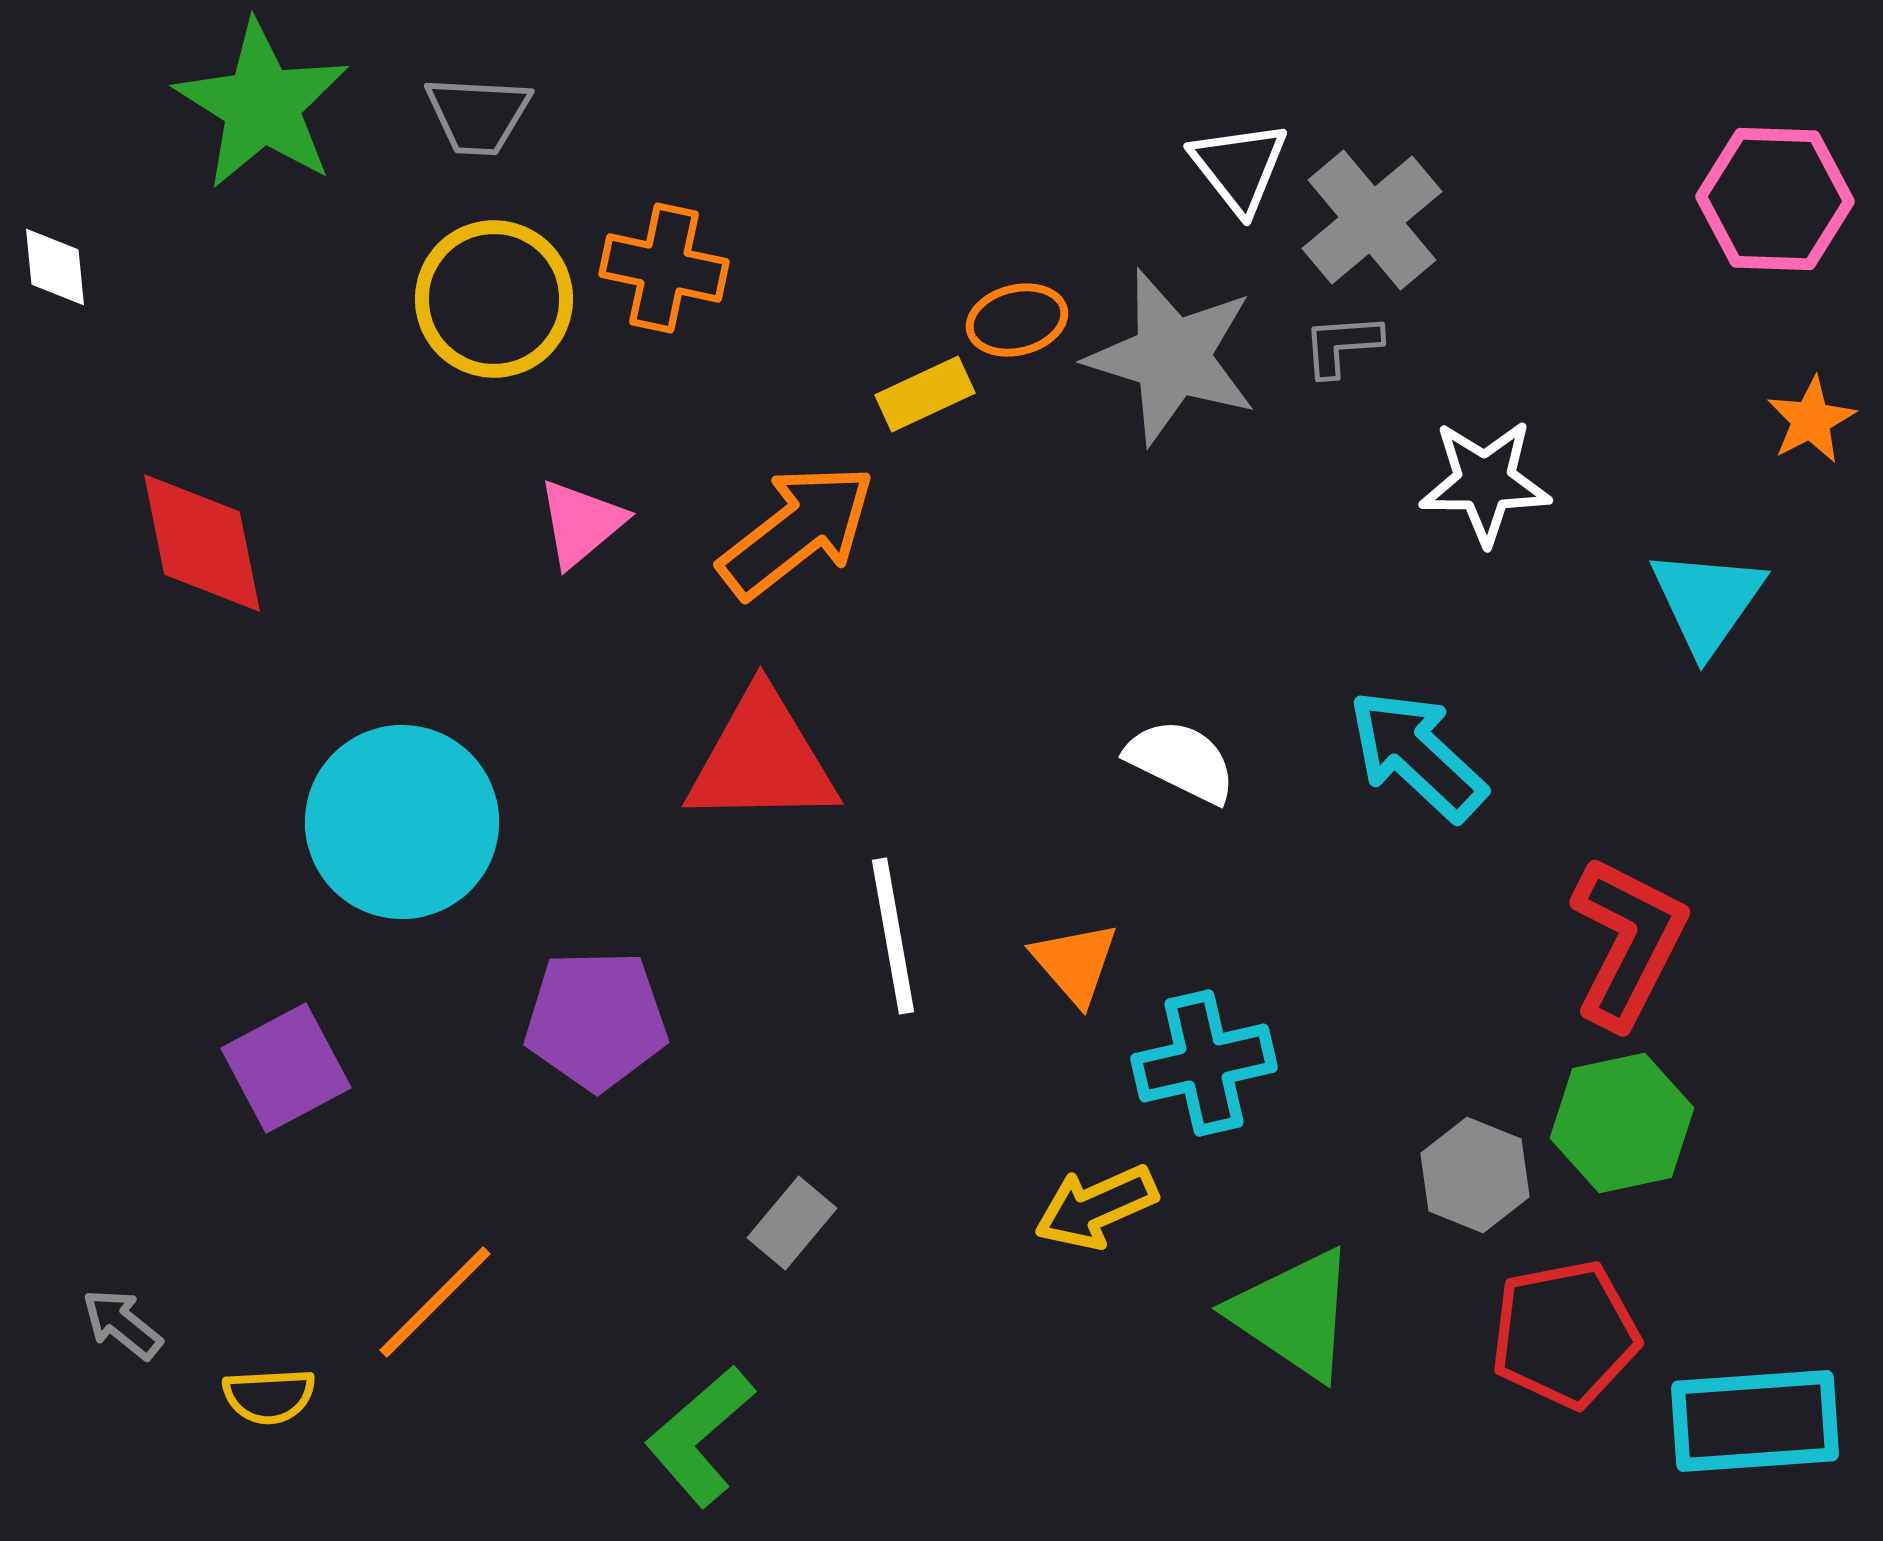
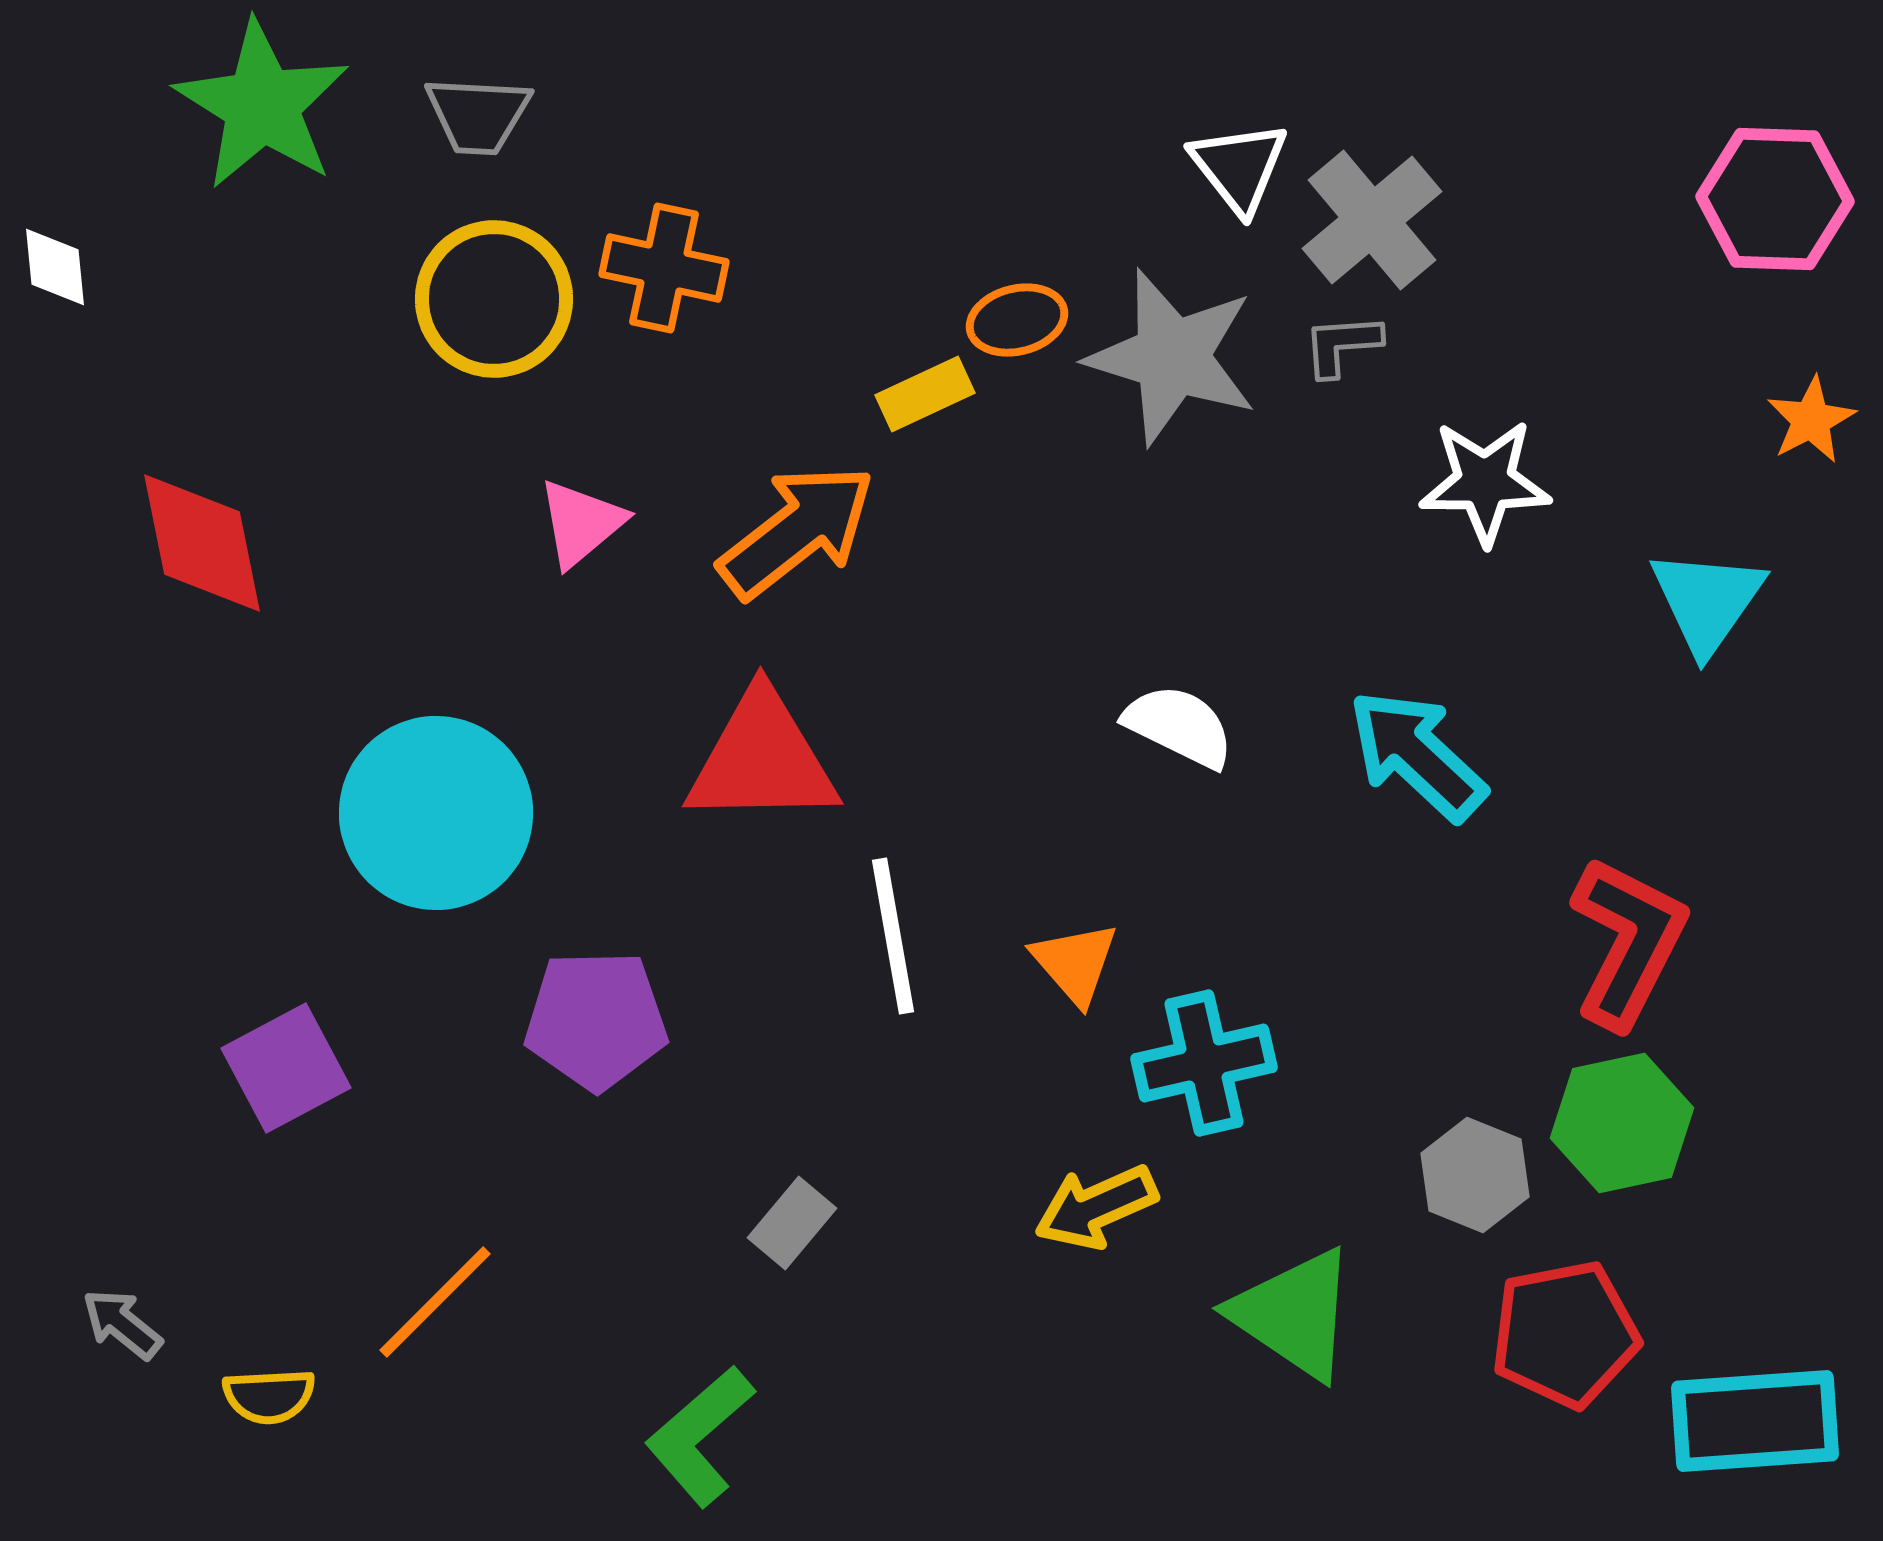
white semicircle: moved 2 px left, 35 px up
cyan circle: moved 34 px right, 9 px up
